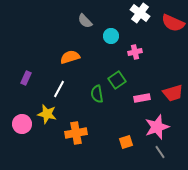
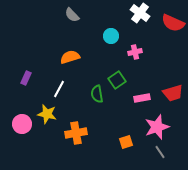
gray semicircle: moved 13 px left, 6 px up
